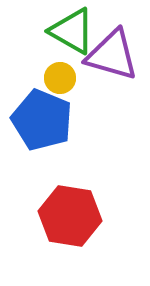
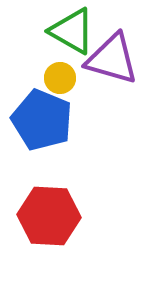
purple triangle: moved 4 px down
red hexagon: moved 21 px left; rotated 6 degrees counterclockwise
